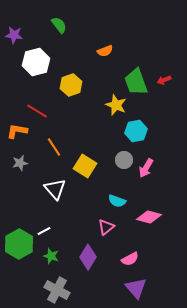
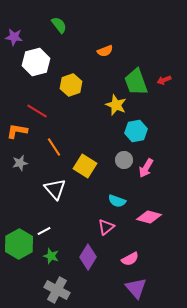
purple star: moved 2 px down
